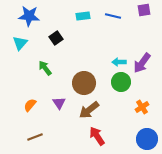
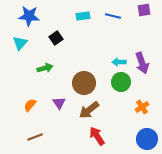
purple arrow: rotated 55 degrees counterclockwise
green arrow: rotated 112 degrees clockwise
